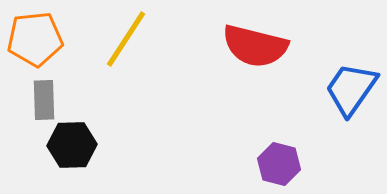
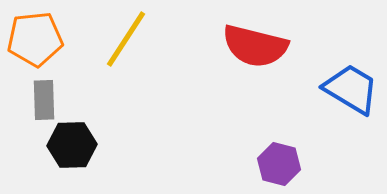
blue trapezoid: rotated 86 degrees clockwise
